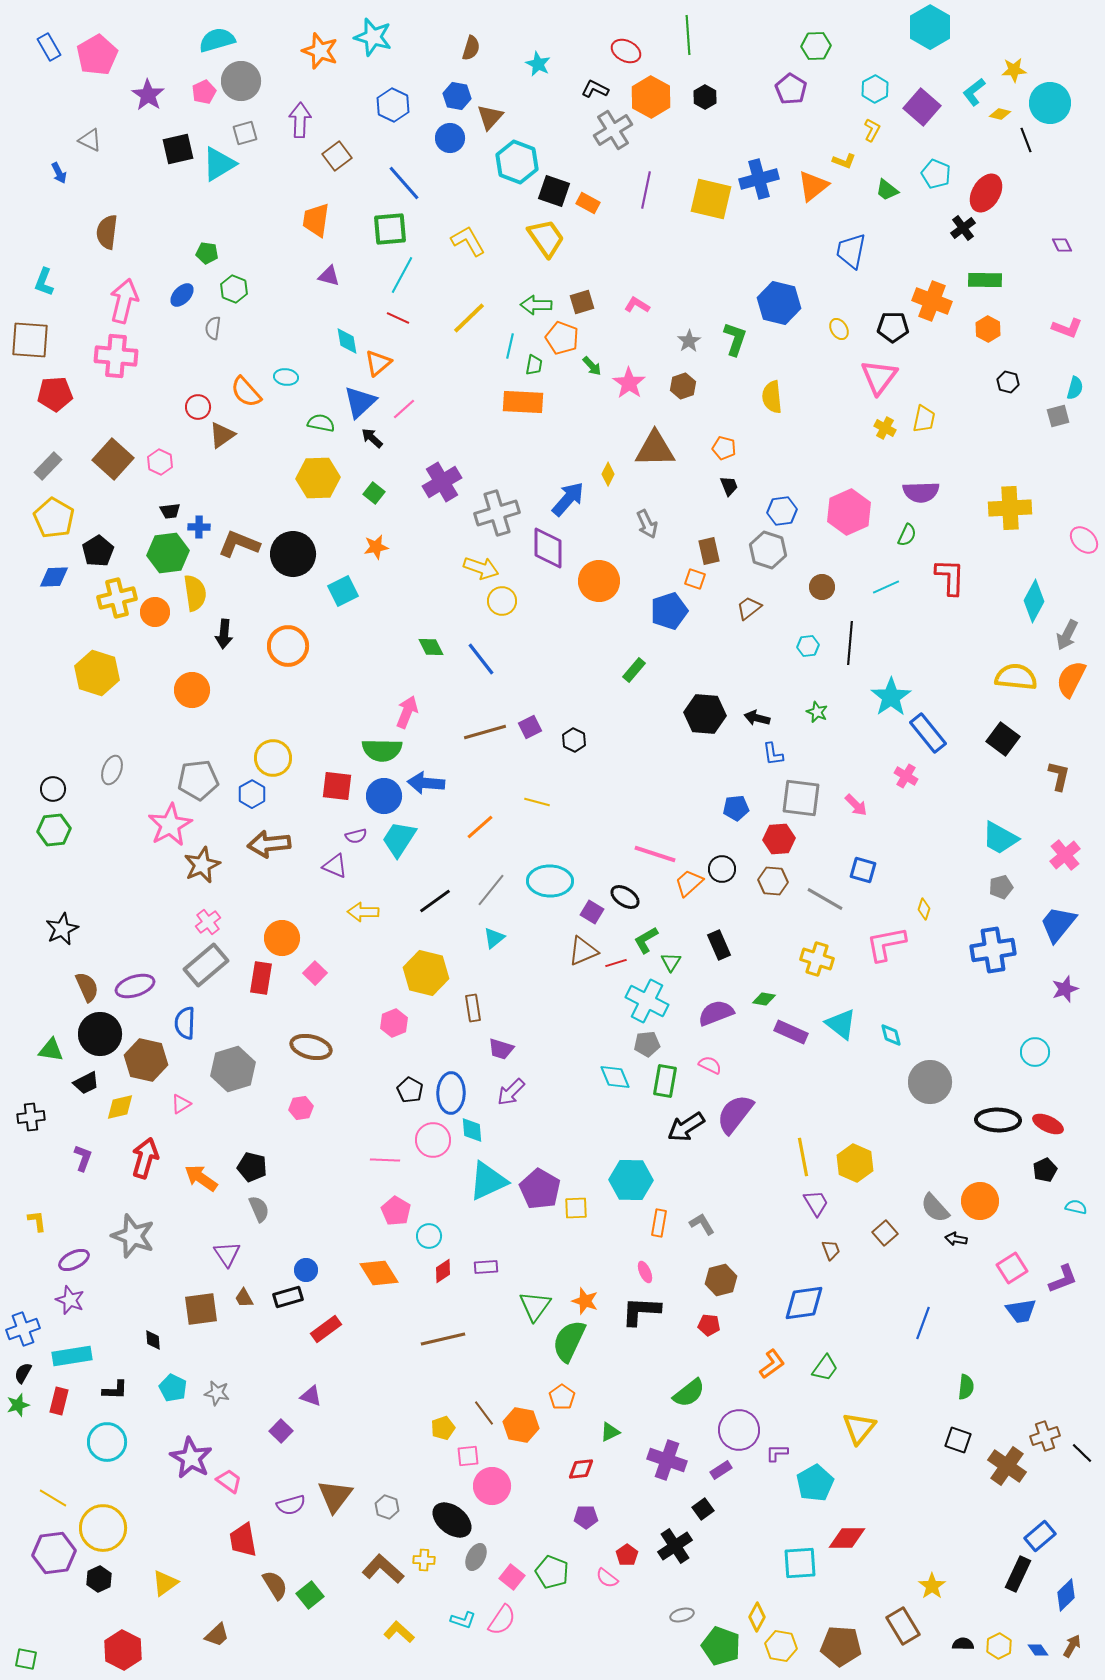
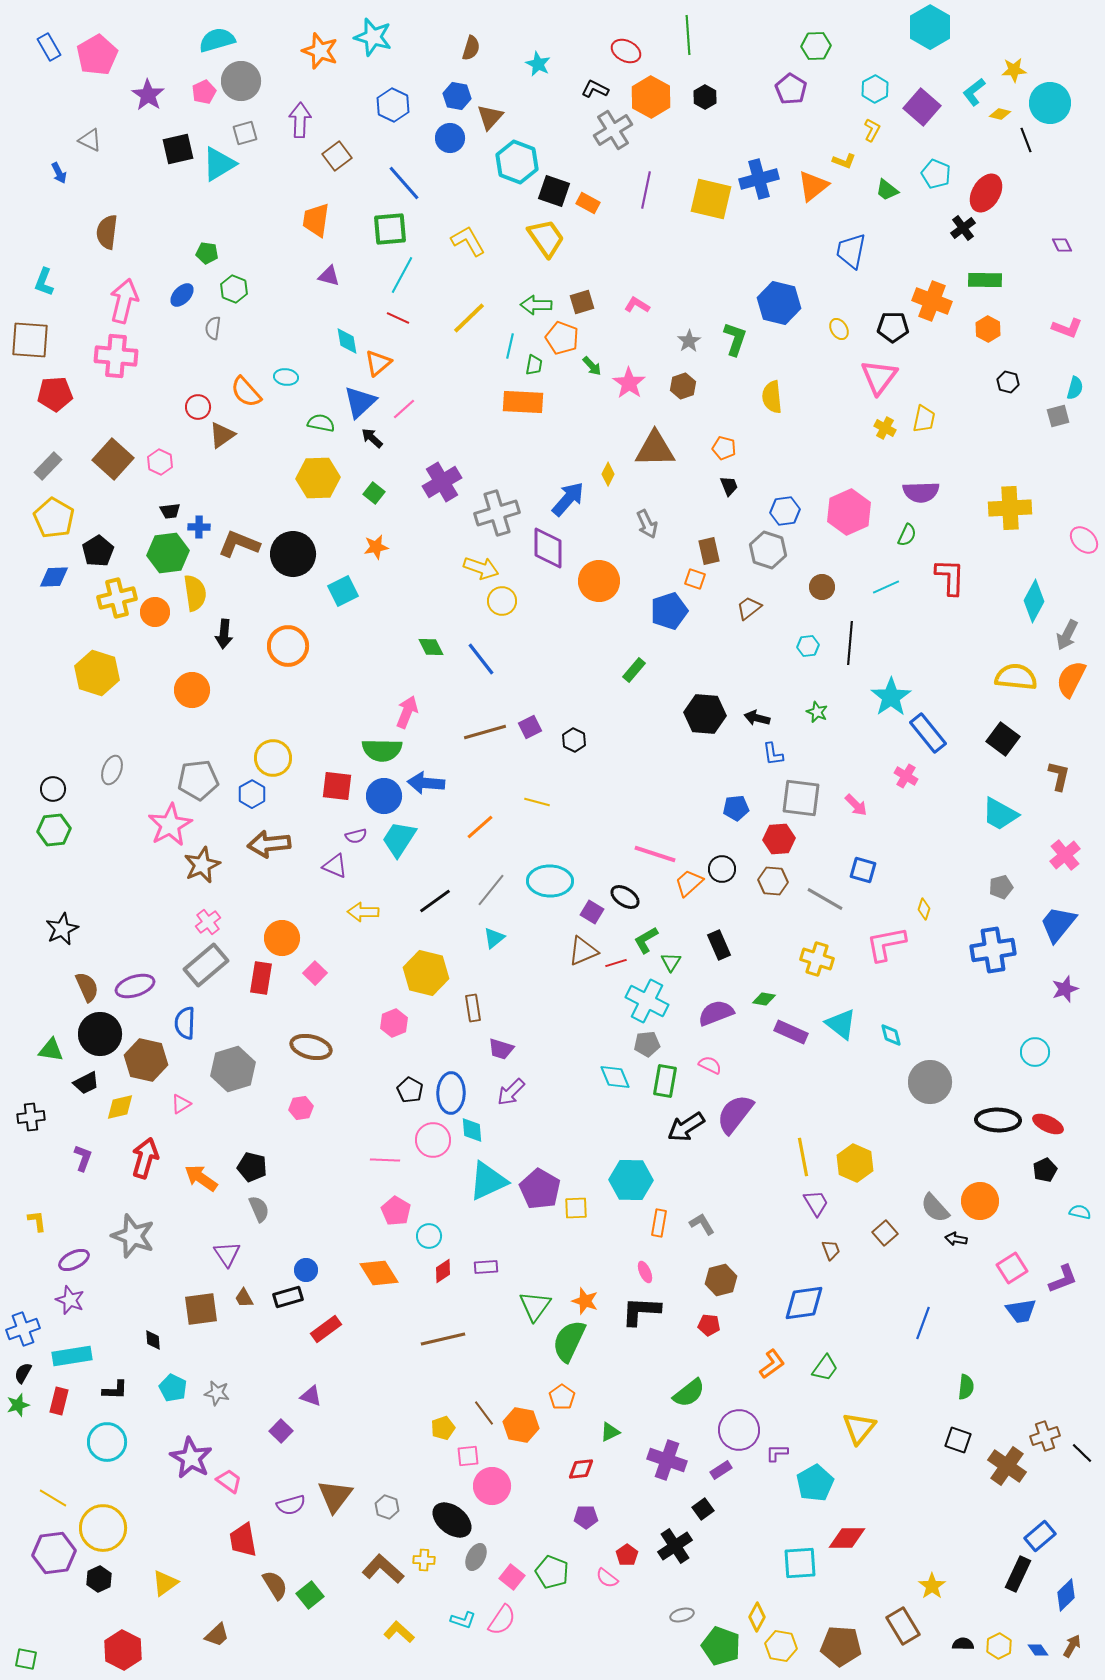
blue hexagon at (782, 511): moved 3 px right
cyan trapezoid at (1000, 838): moved 24 px up
cyan semicircle at (1076, 1207): moved 4 px right, 5 px down
